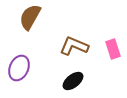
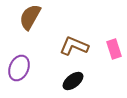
pink rectangle: moved 1 px right
